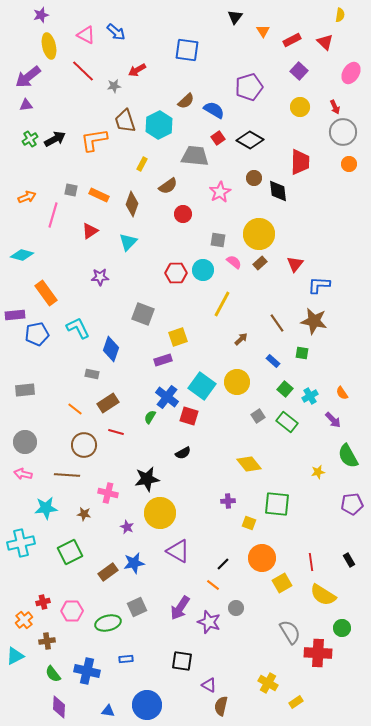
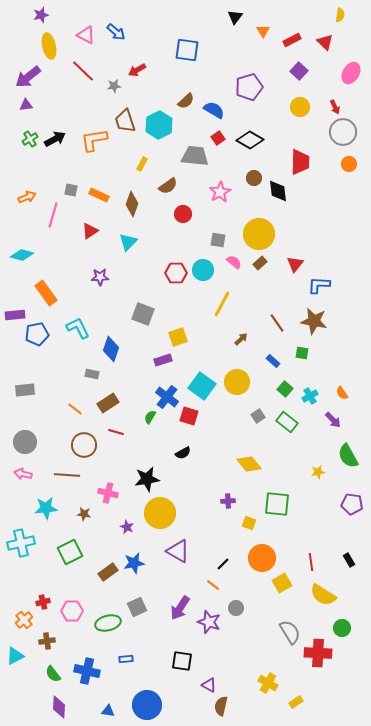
purple pentagon at (352, 504): rotated 15 degrees clockwise
